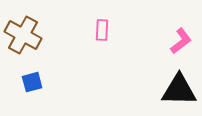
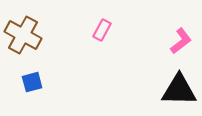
pink rectangle: rotated 25 degrees clockwise
